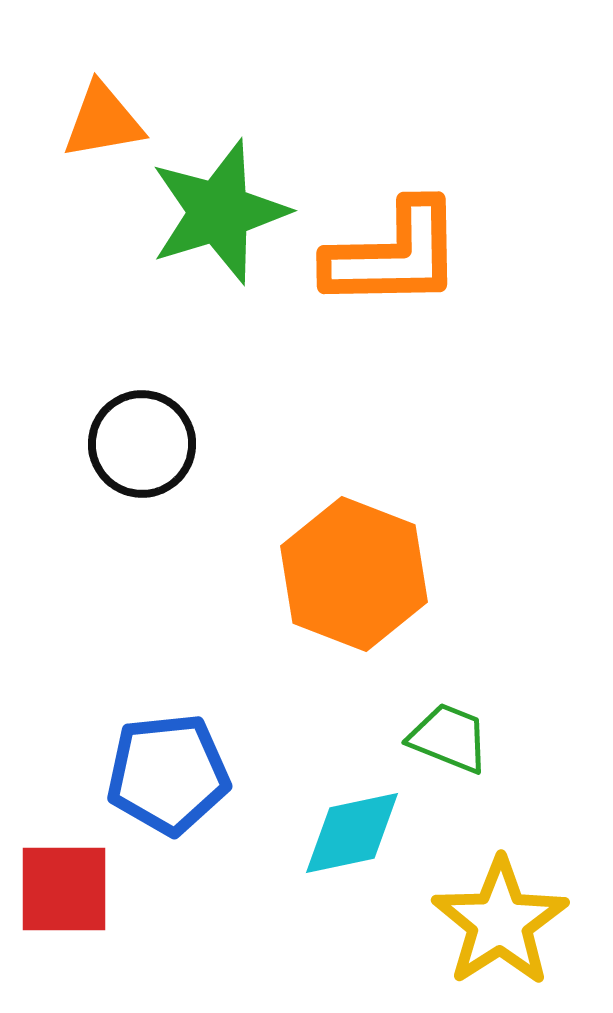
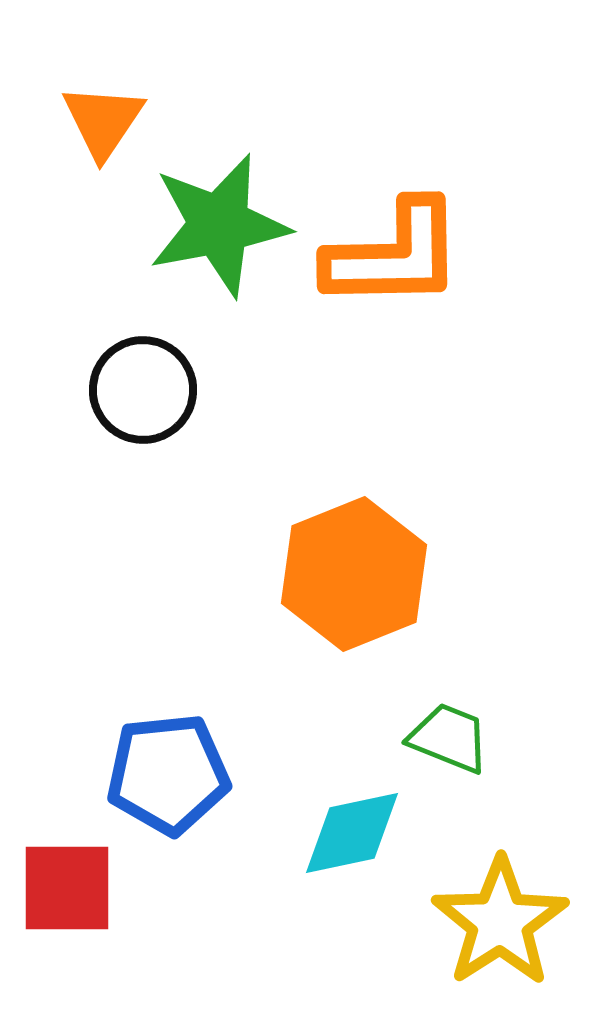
orange triangle: rotated 46 degrees counterclockwise
green star: moved 13 px down; rotated 6 degrees clockwise
black circle: moved 1 px right, 54 px up
orange hexagon: rotated 17 degrees clockwise
red square: moved 3 px right, 1 px up
